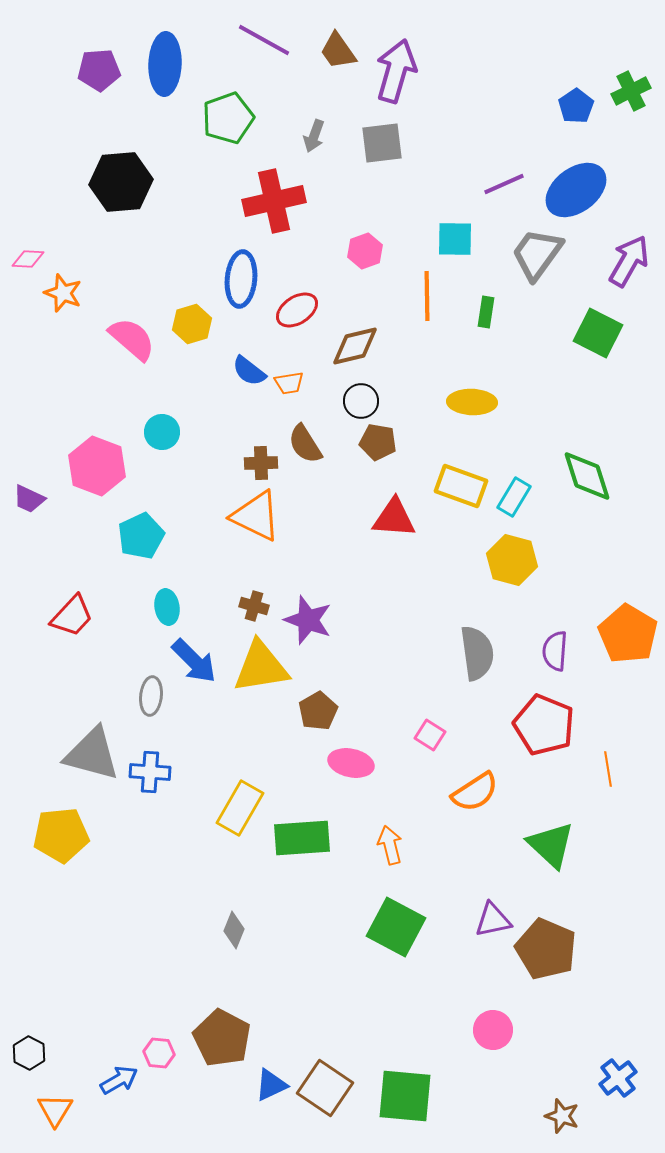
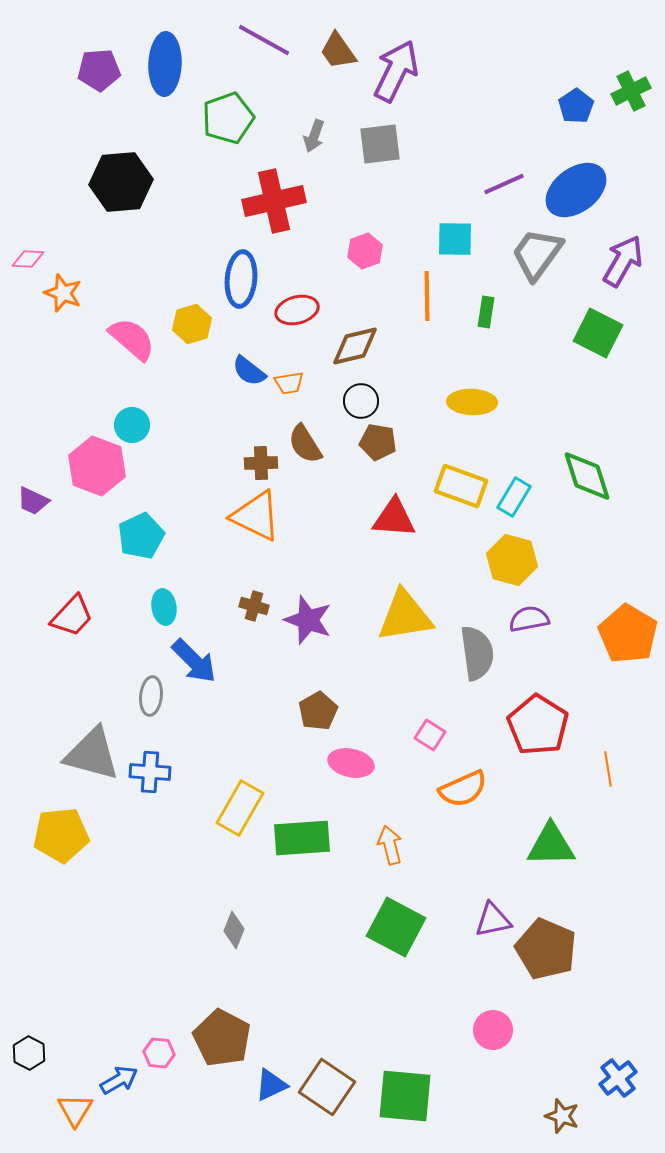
purple arrow at (396, 71): rotated 10 degrees clockwise
gray square at (382, 143): moved 2 px left, 1 px down
purple arrow at (629, 261): moved 6 px left
red ellipse at (297, 310): rotated 18 degrees clockwise
cyan circle at (162, 432): moved 30 px left, 7 px up
purple trapezoid at (29, 499): moved 4 px right, 2 px down
cyan ellipse at (167, 607): moved 3 px left
purple semicircle at (555, 651): moved 26 px left, 32 px up; rotated 75 degrees clockwise
yellow triangle at (261, 667): moved 144 px right, 51 px up
red pentagon at (544, 725): moved 6 px left; rotated 10 degrees clockwise
orange semicircle at (475, 792): moved 12 px left, 3 px up; rotated 9 degrees clockwise
green triangle at (551, 845): rotated 44 degrees counterclockwise
brown square at (325, 1088): moved 2 px right, 1 px up
orange triangle at (55, 1110): moved 20 px right
